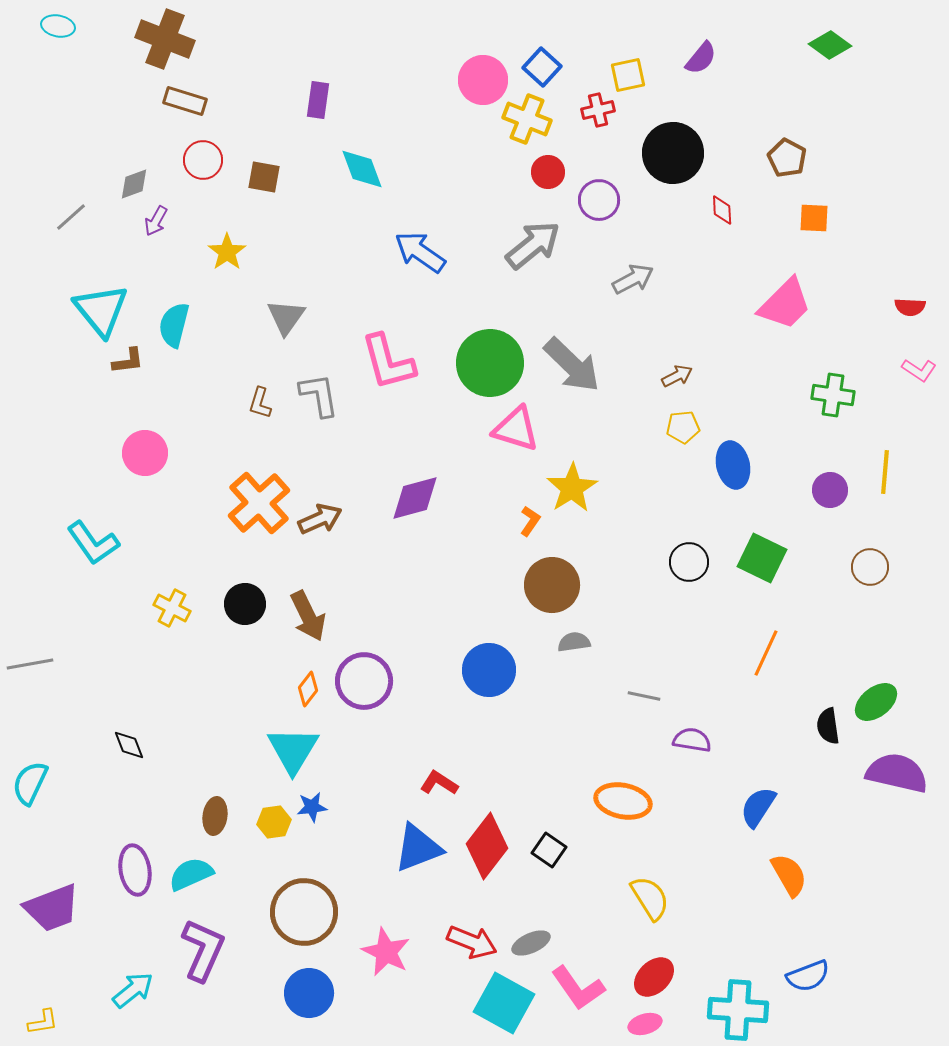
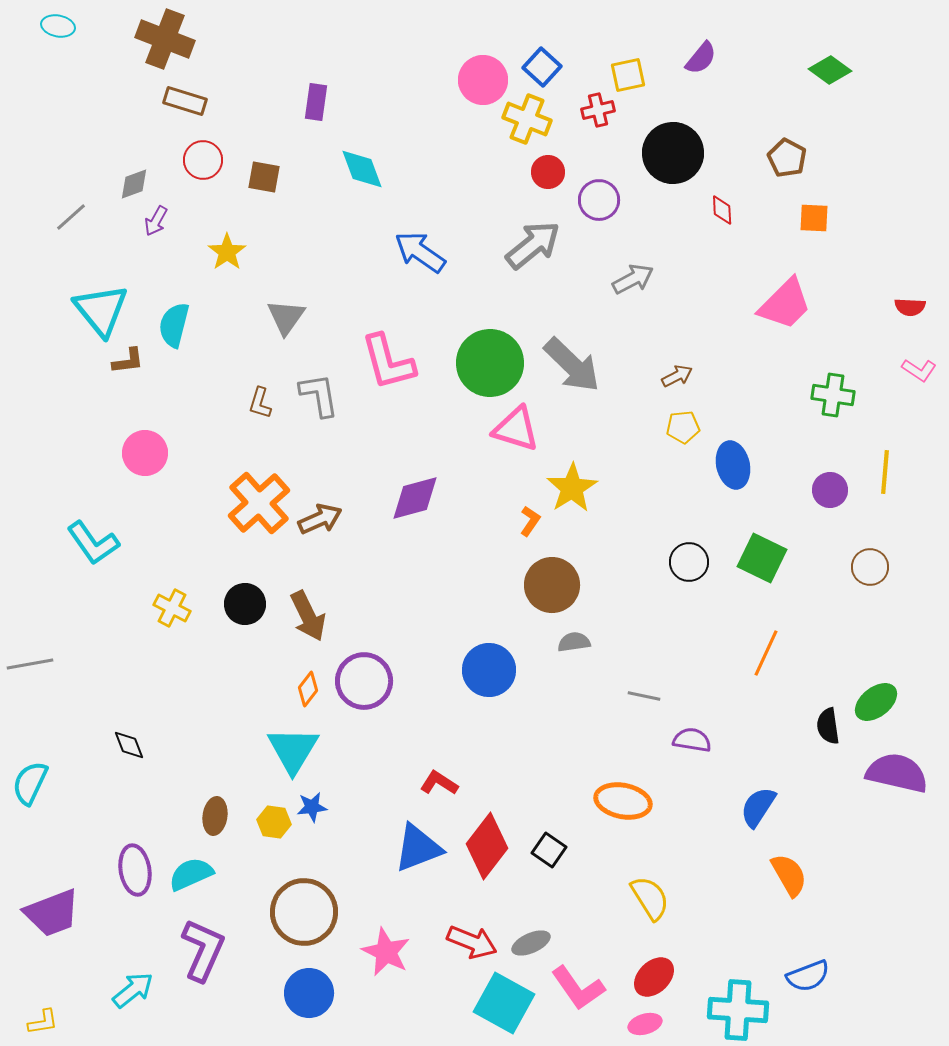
green diamond at (830, 45): moved 25 px down
purple rectangle at (318, 100): moved 2 px left, 2 px down
yellow hexagon at (274, 822): rotated 16 degrees clockwise
purple trapezoid at (52, 908): moved 5 px down
